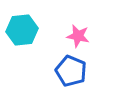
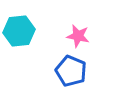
cyan hexagon: moved 3 px left, 1 px down
